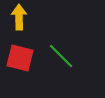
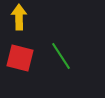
green line: rotated 12 degrees clockwise
